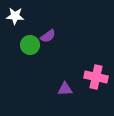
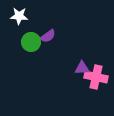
white star: moved 4 px right
green circle: moved 1 px right, 3 px up
purple triangle: moved 17 px right, 21 px up
